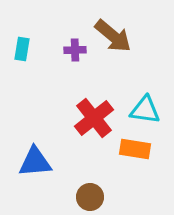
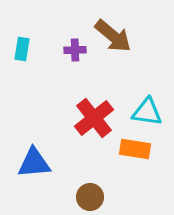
cyan triangle: moved 2 px right, 2 px down
blue triangle: moved 1 px left, 1 px down
